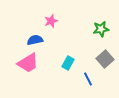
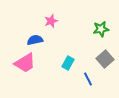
pink trapezoid: moved 3 px left
